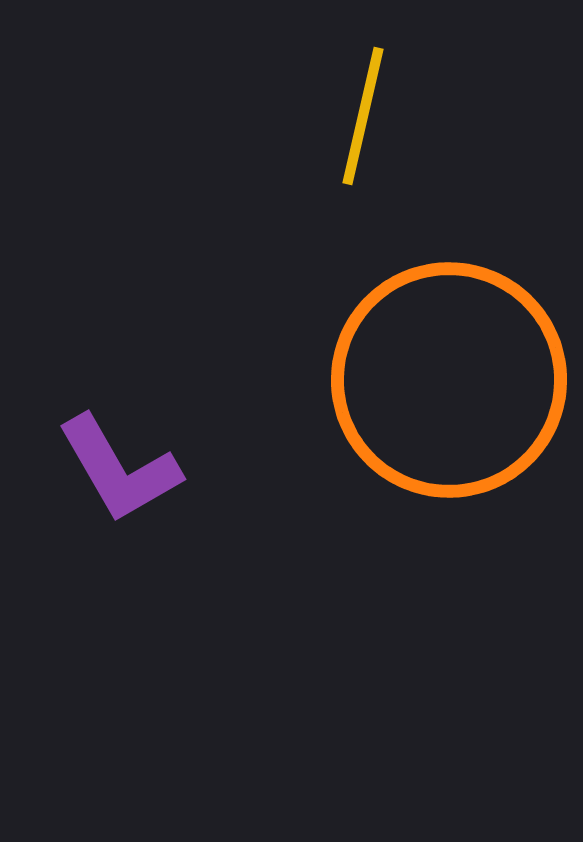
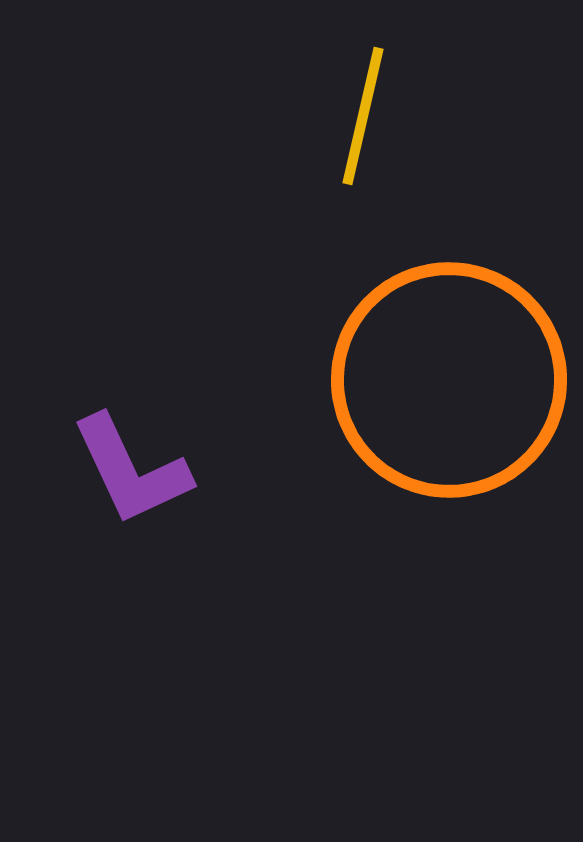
purple L-shape: moved 12 px right, 1 px down; rotated 5 degrees clockwise
